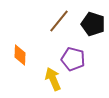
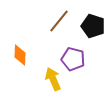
black pentagon: moved 2 px down
